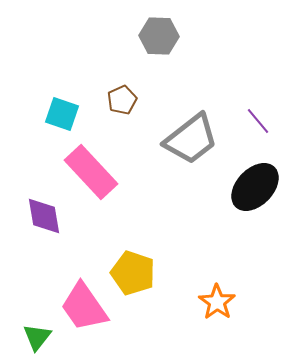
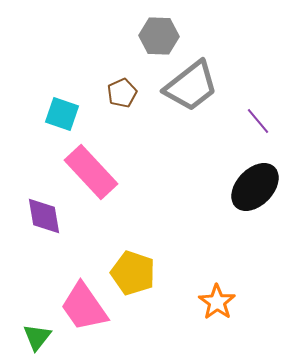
brown pentagon: moved 7 px up
gray trapezoid: moved 53 px up
